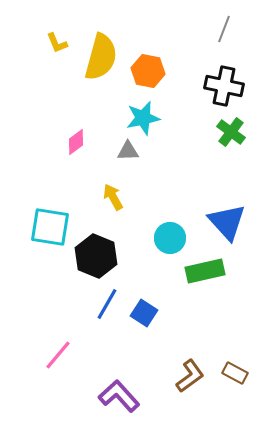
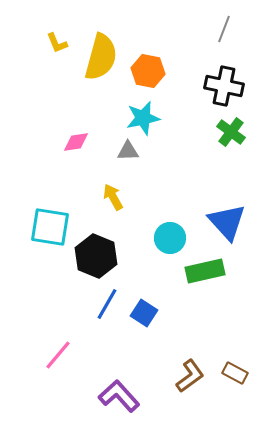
pink diamond: rotated 28 degrees clockwise
